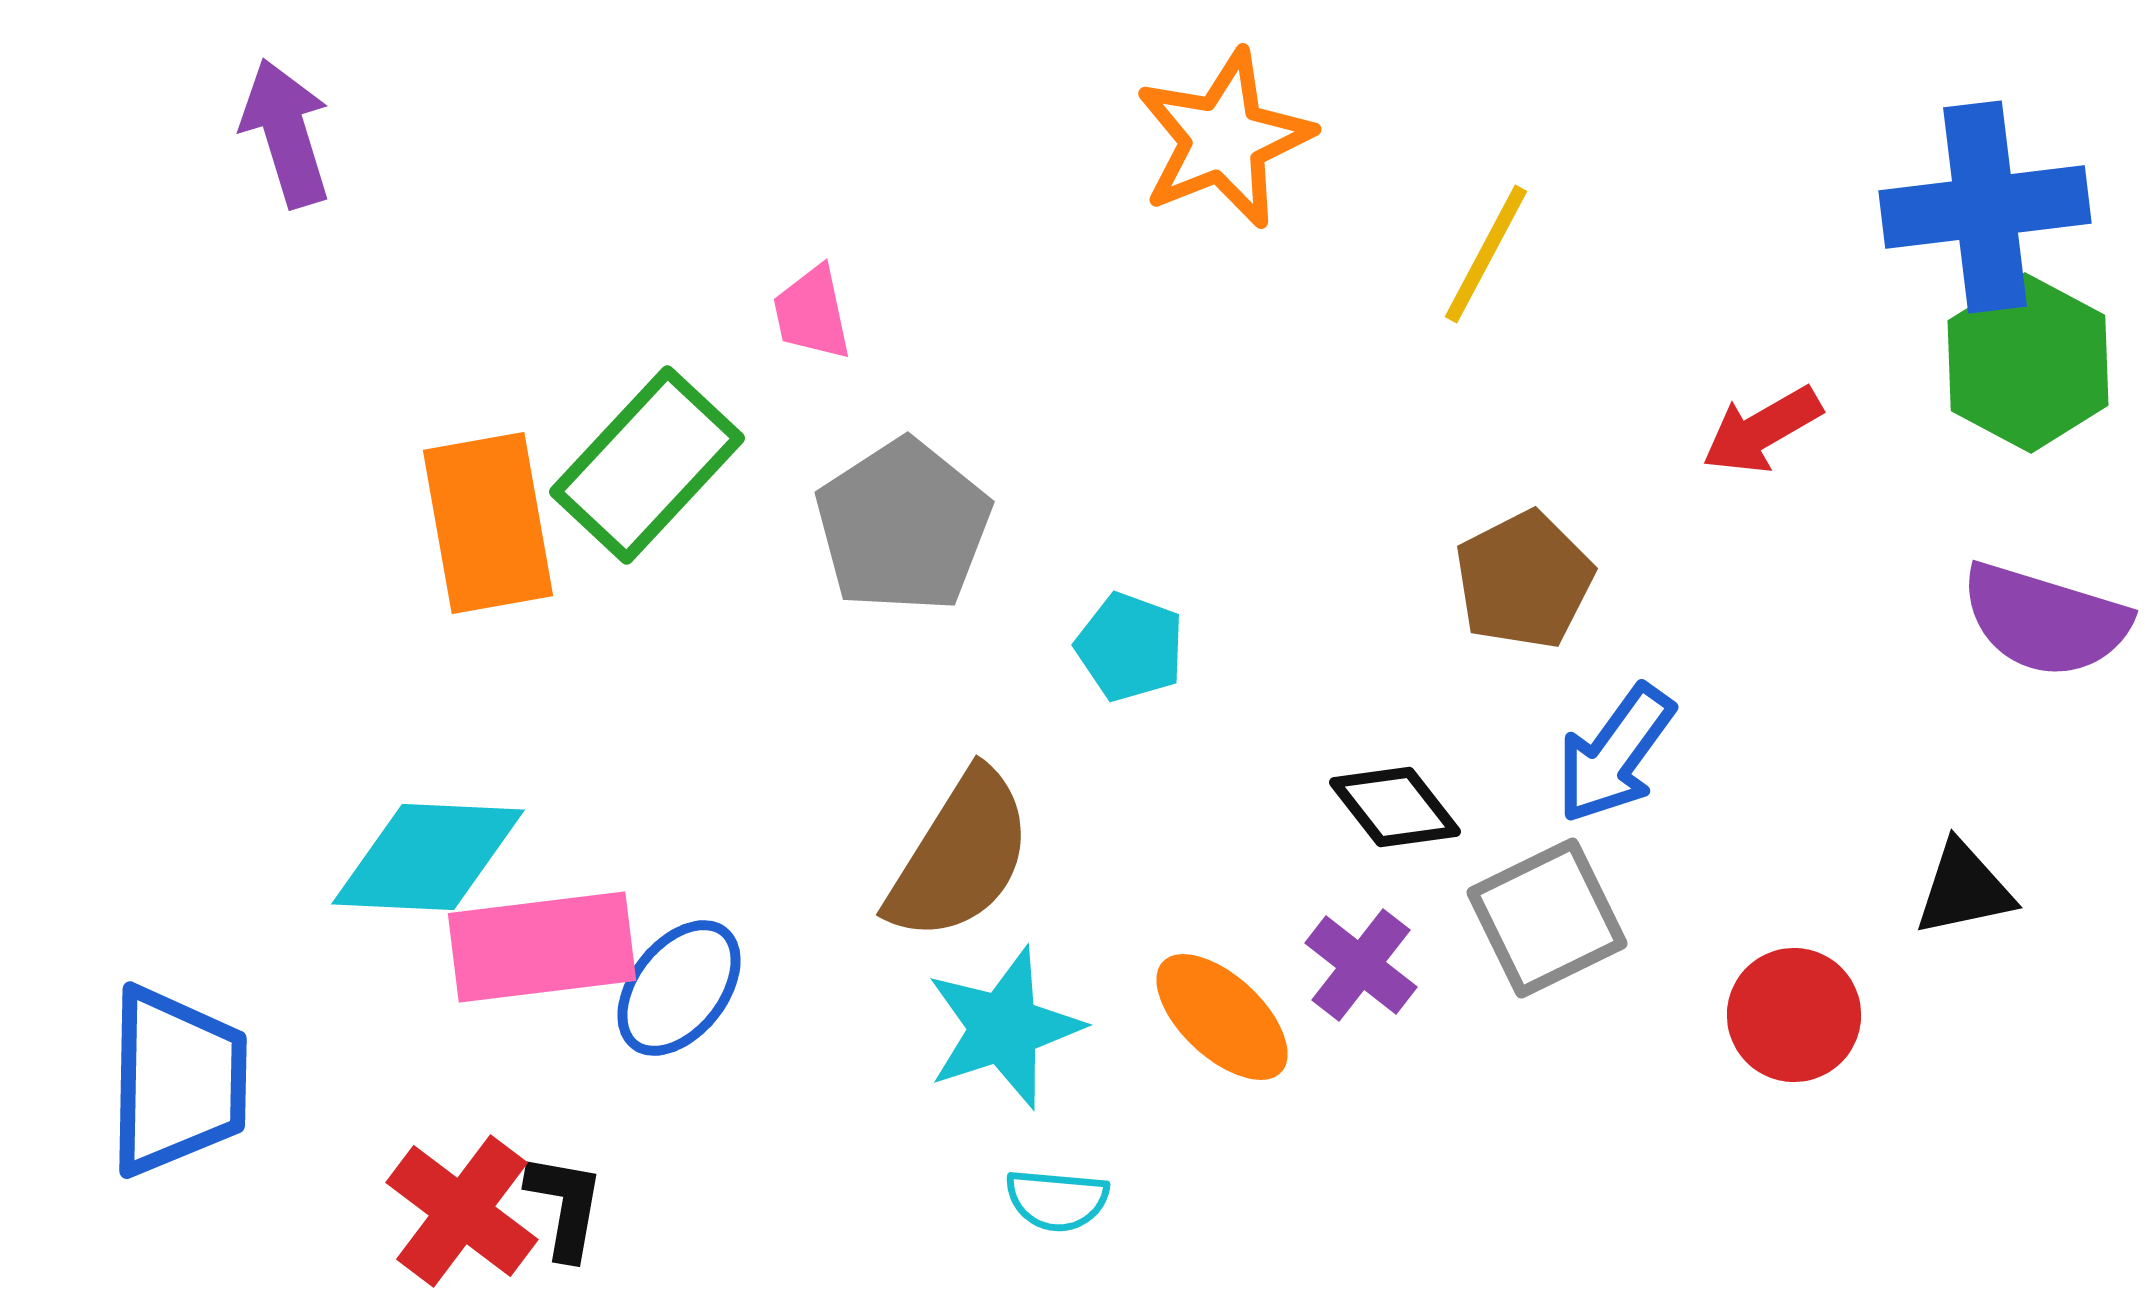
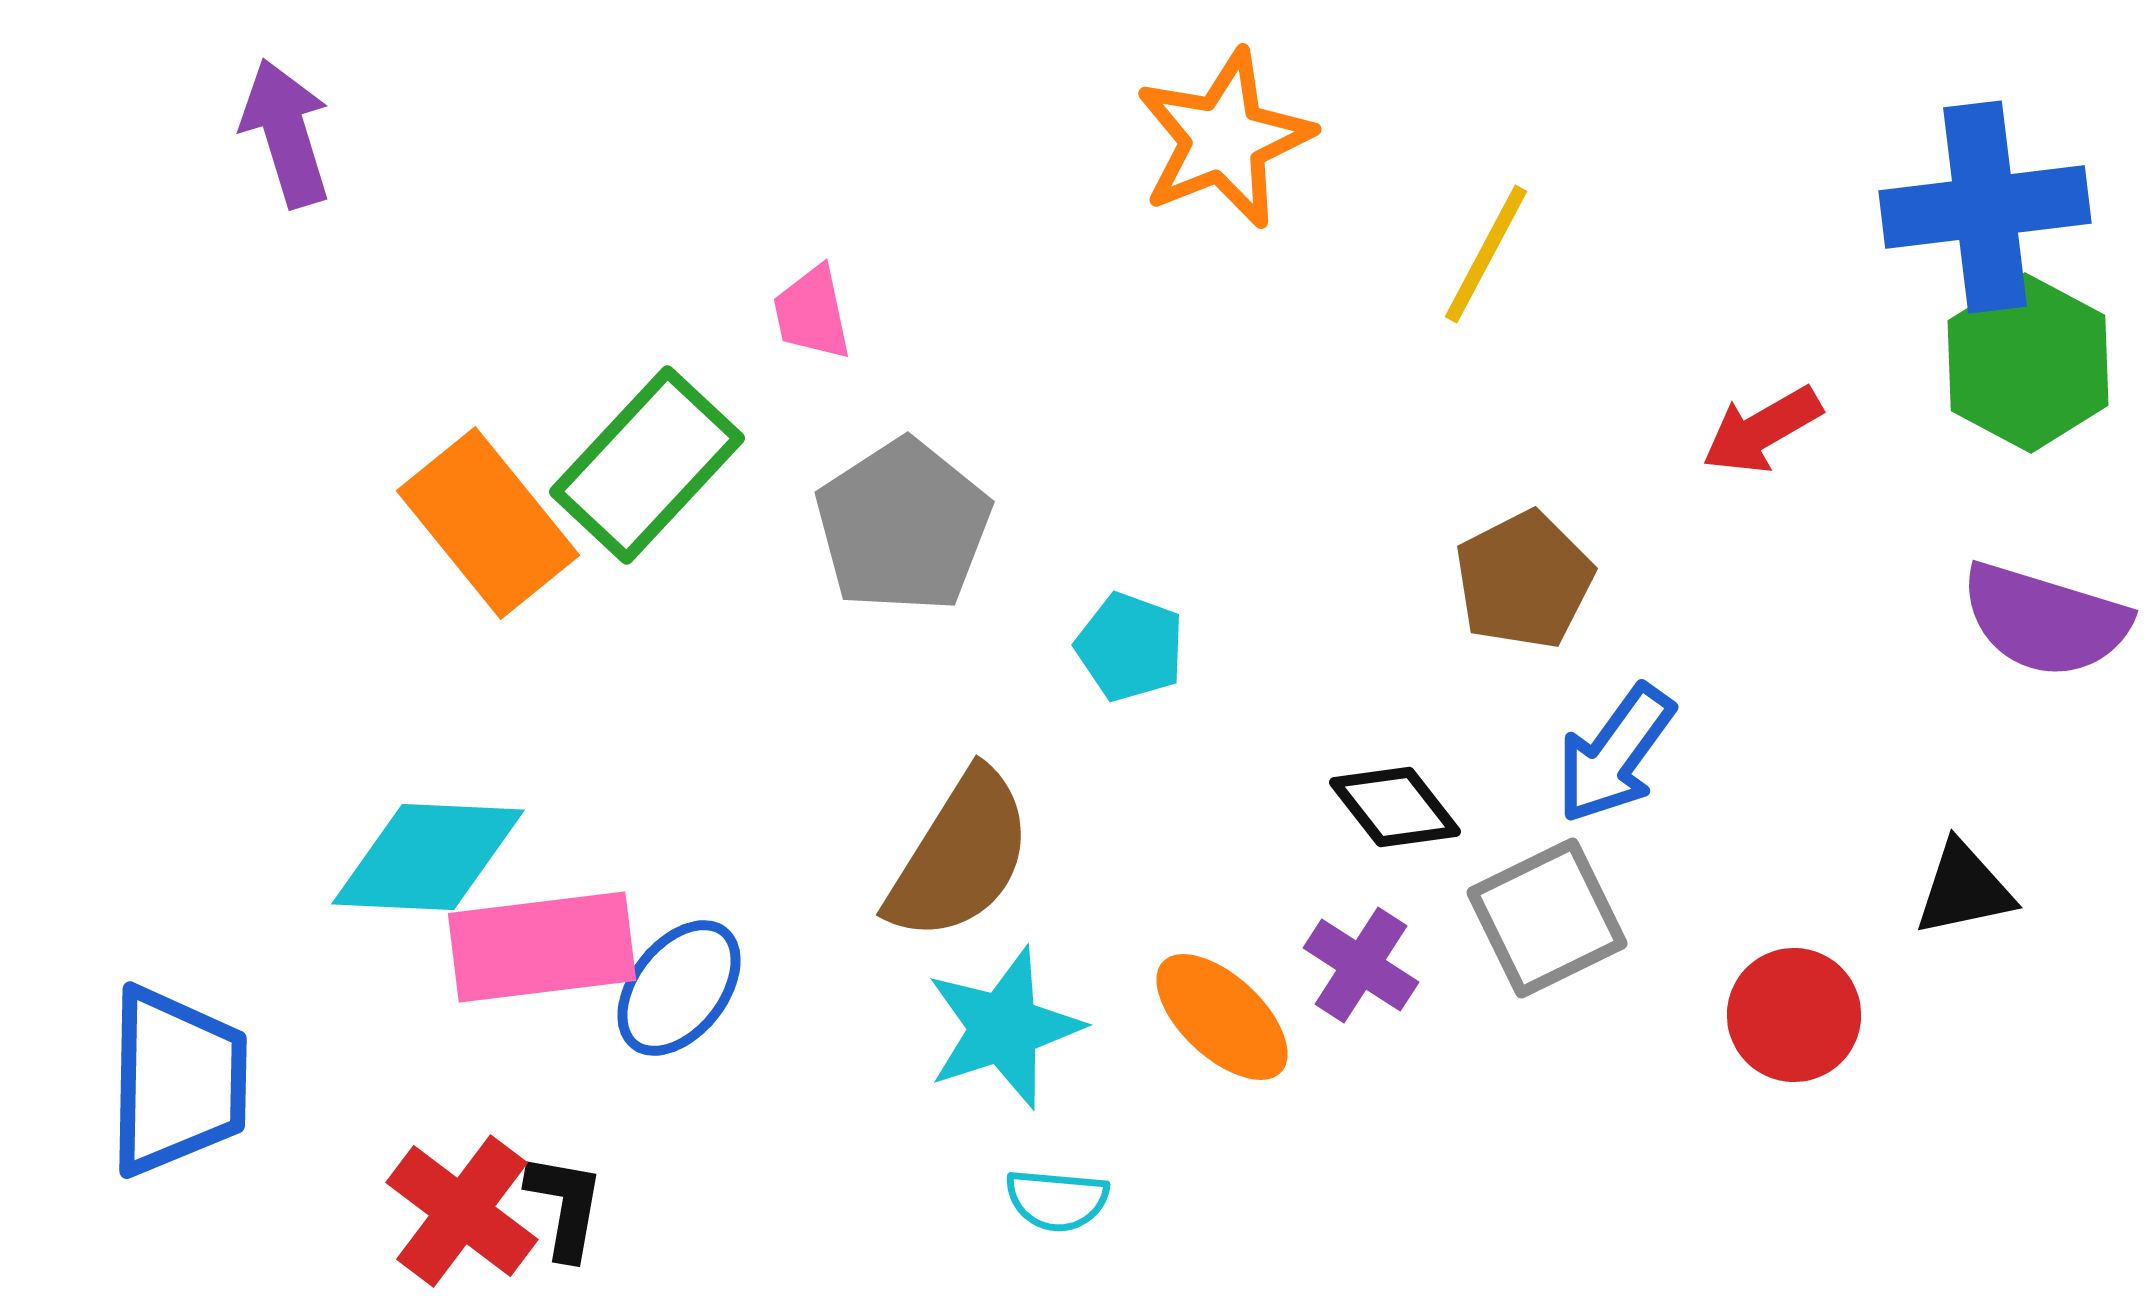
orange rectangle: rotated 29 degrees counterclockwise
purple cross: rotated 5 degrees counterclockwise
